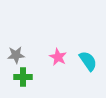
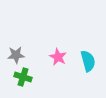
cyan semicircle: rotated 20 degrees clockwise
green cross: rotated 18 degrees clockwise
